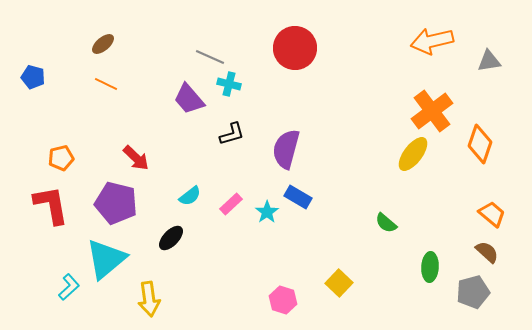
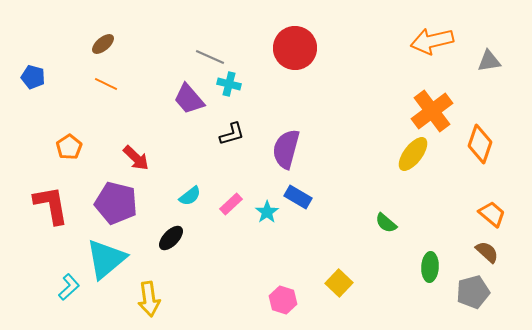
orange pentagon: moved 8 px right, 11 px up; rotated 20 degrees counterclockwise
